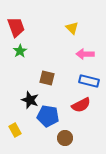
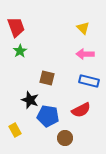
yellow triangle: moved 11 px right
red semicircle: moved 5 px down
